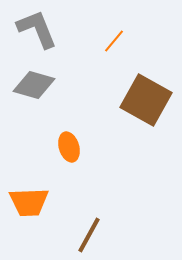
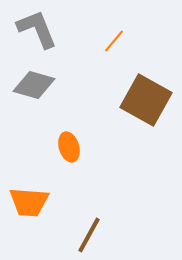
orange trapezoid: rotated 6 degrees clockwise
